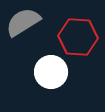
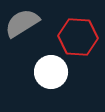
gray semicircle: moved 1 px left, 1 px down
